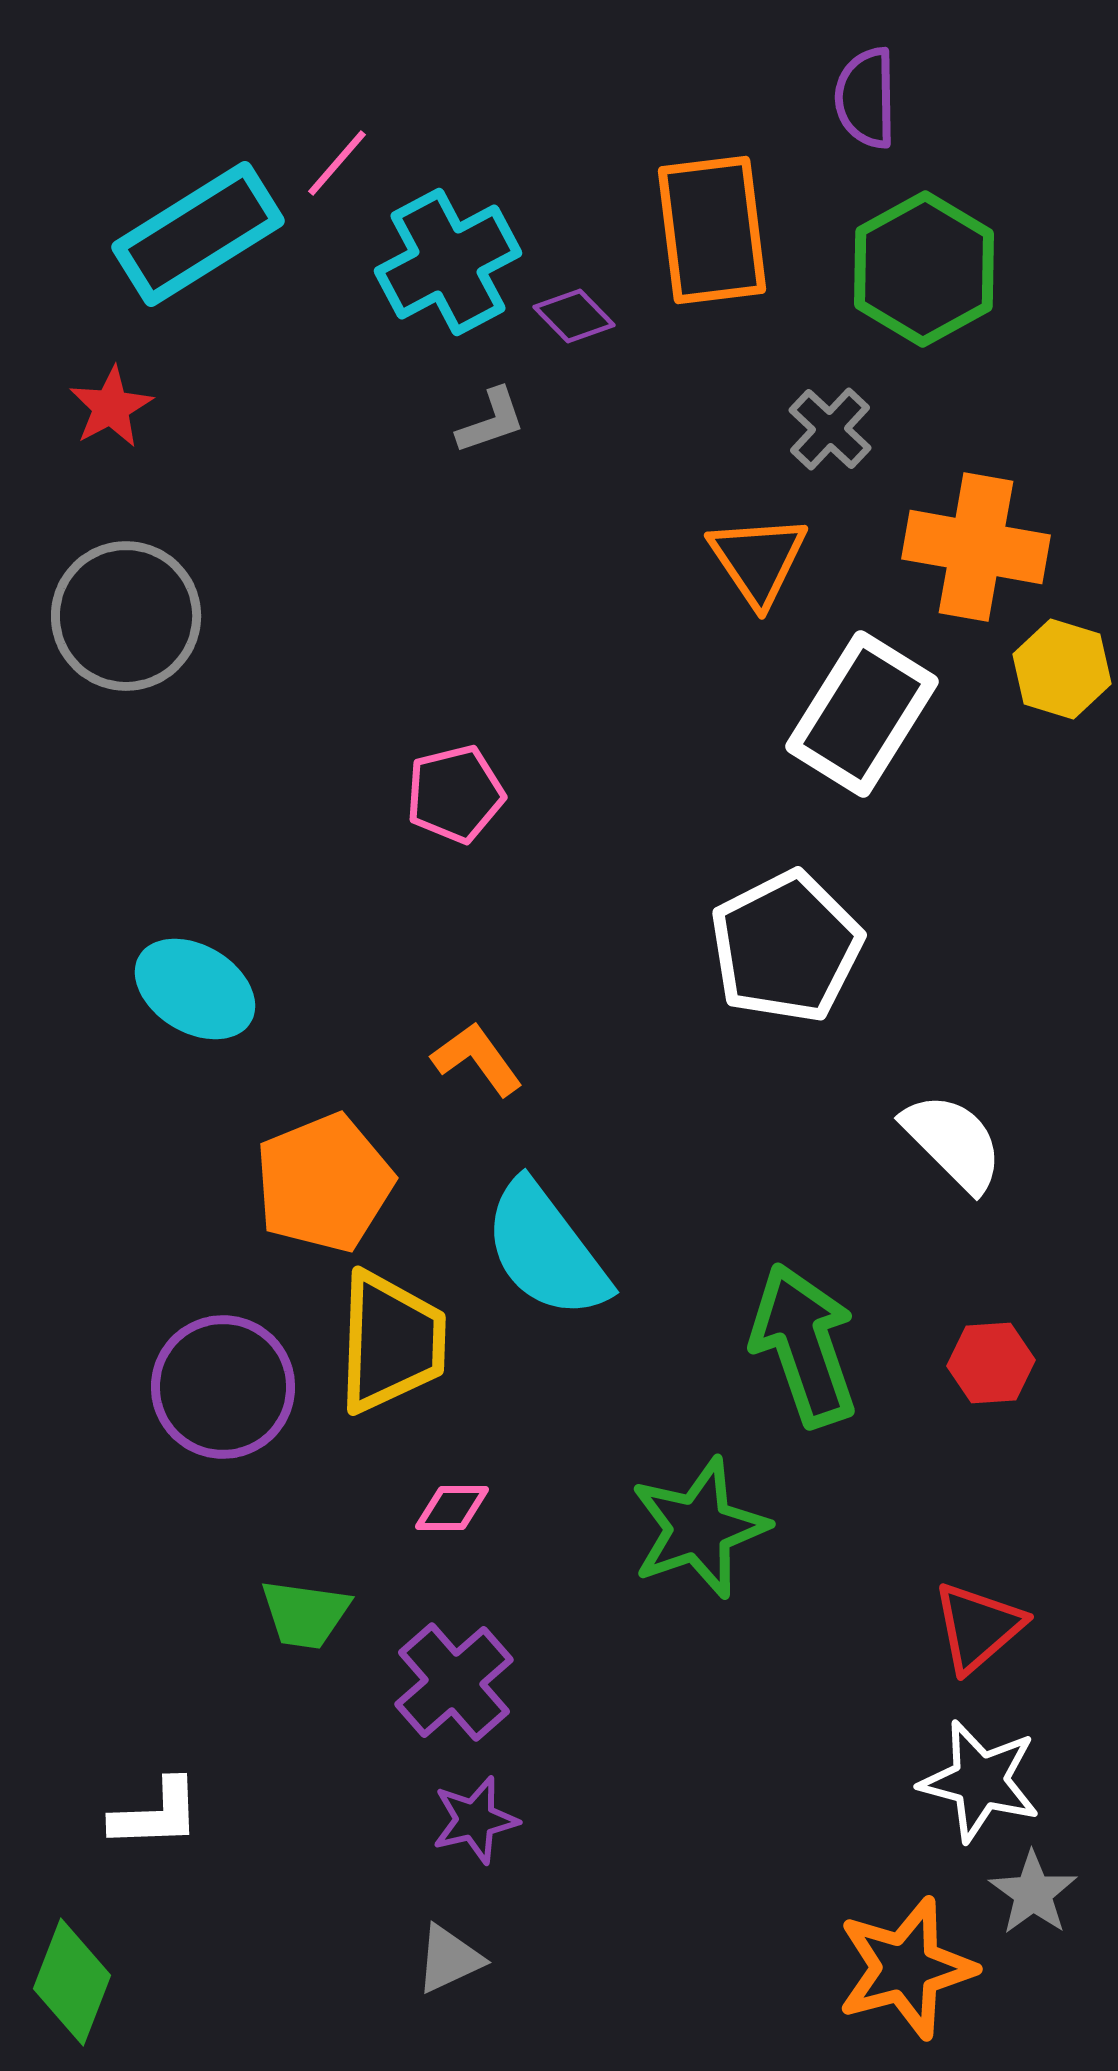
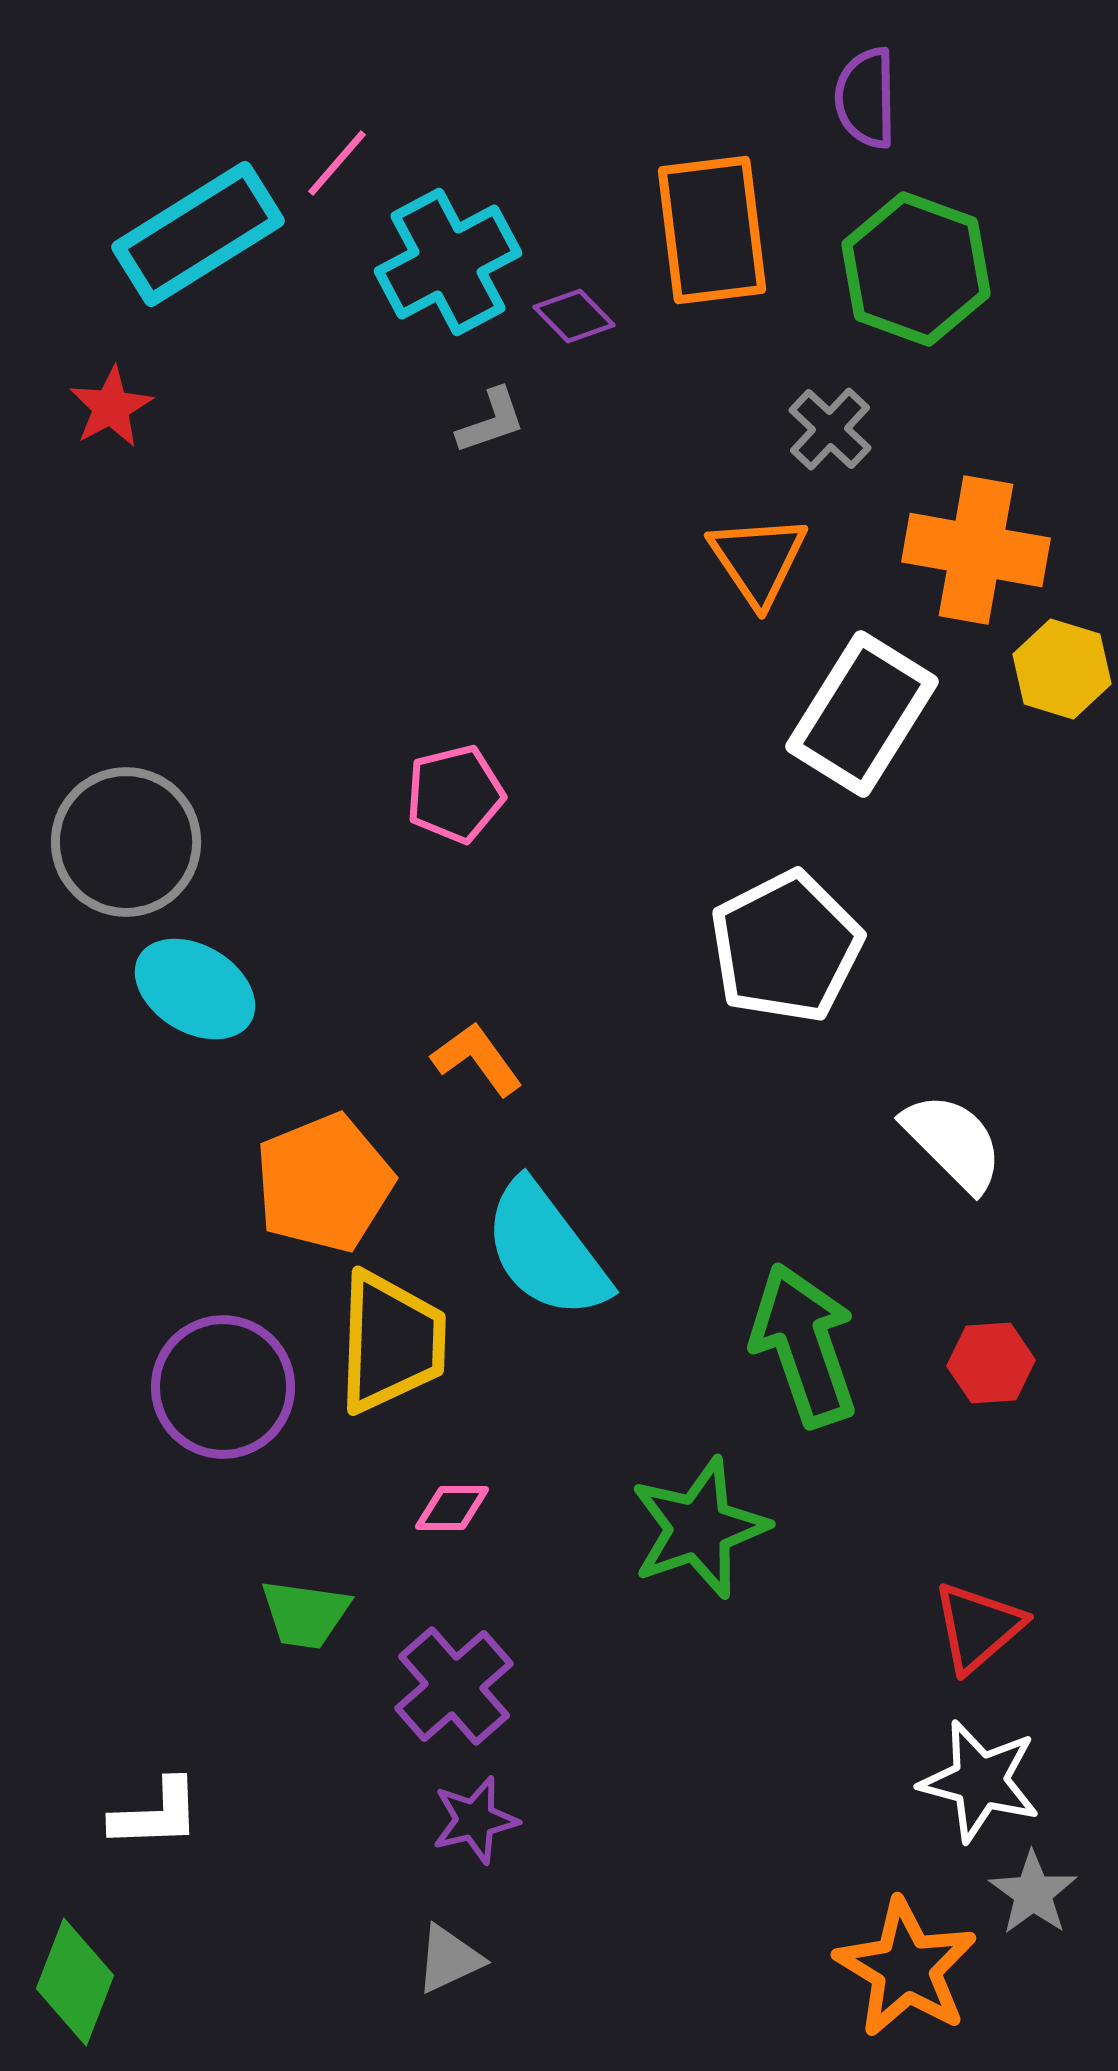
green hexagon: moved 8 px left; rotated 11 degrees counterclockwise
orange cross: moved 3 px down
gray circle: moved 226 px down
purple cross: moved 4 px down
orange star: rotated 26 degrees counterclockwise
green diamond: moved 3 px right
